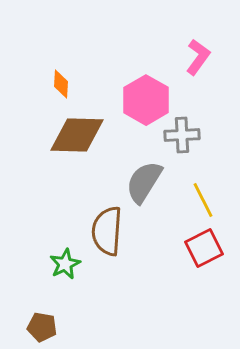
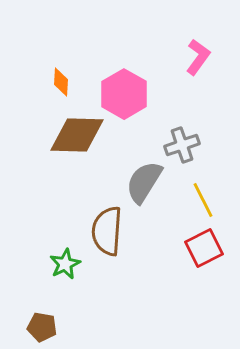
orange diamond: moved 2 px up
pink hexagon: moved 22 px left, 6 px up
gray cross: moved 10 px down; rotated 16 degrees counterclockwise
